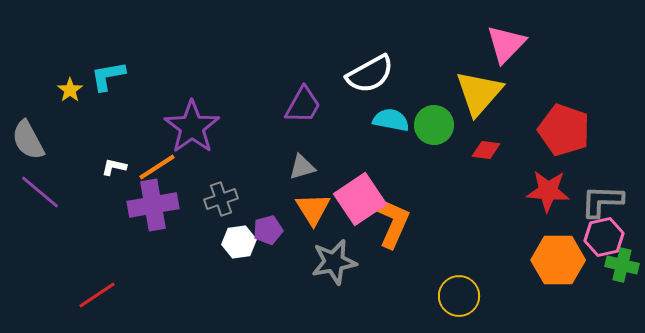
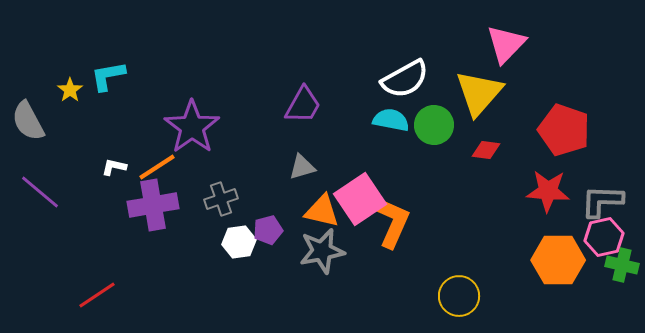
white semicircle: moved 35 px right, 5 px down
gray semicircle: moved 19 px up
orange triangle: moved 9 px right, 2 px down; rotated 45 degrees counterclockwise
gray star: moved 12 px left, 11 px up
